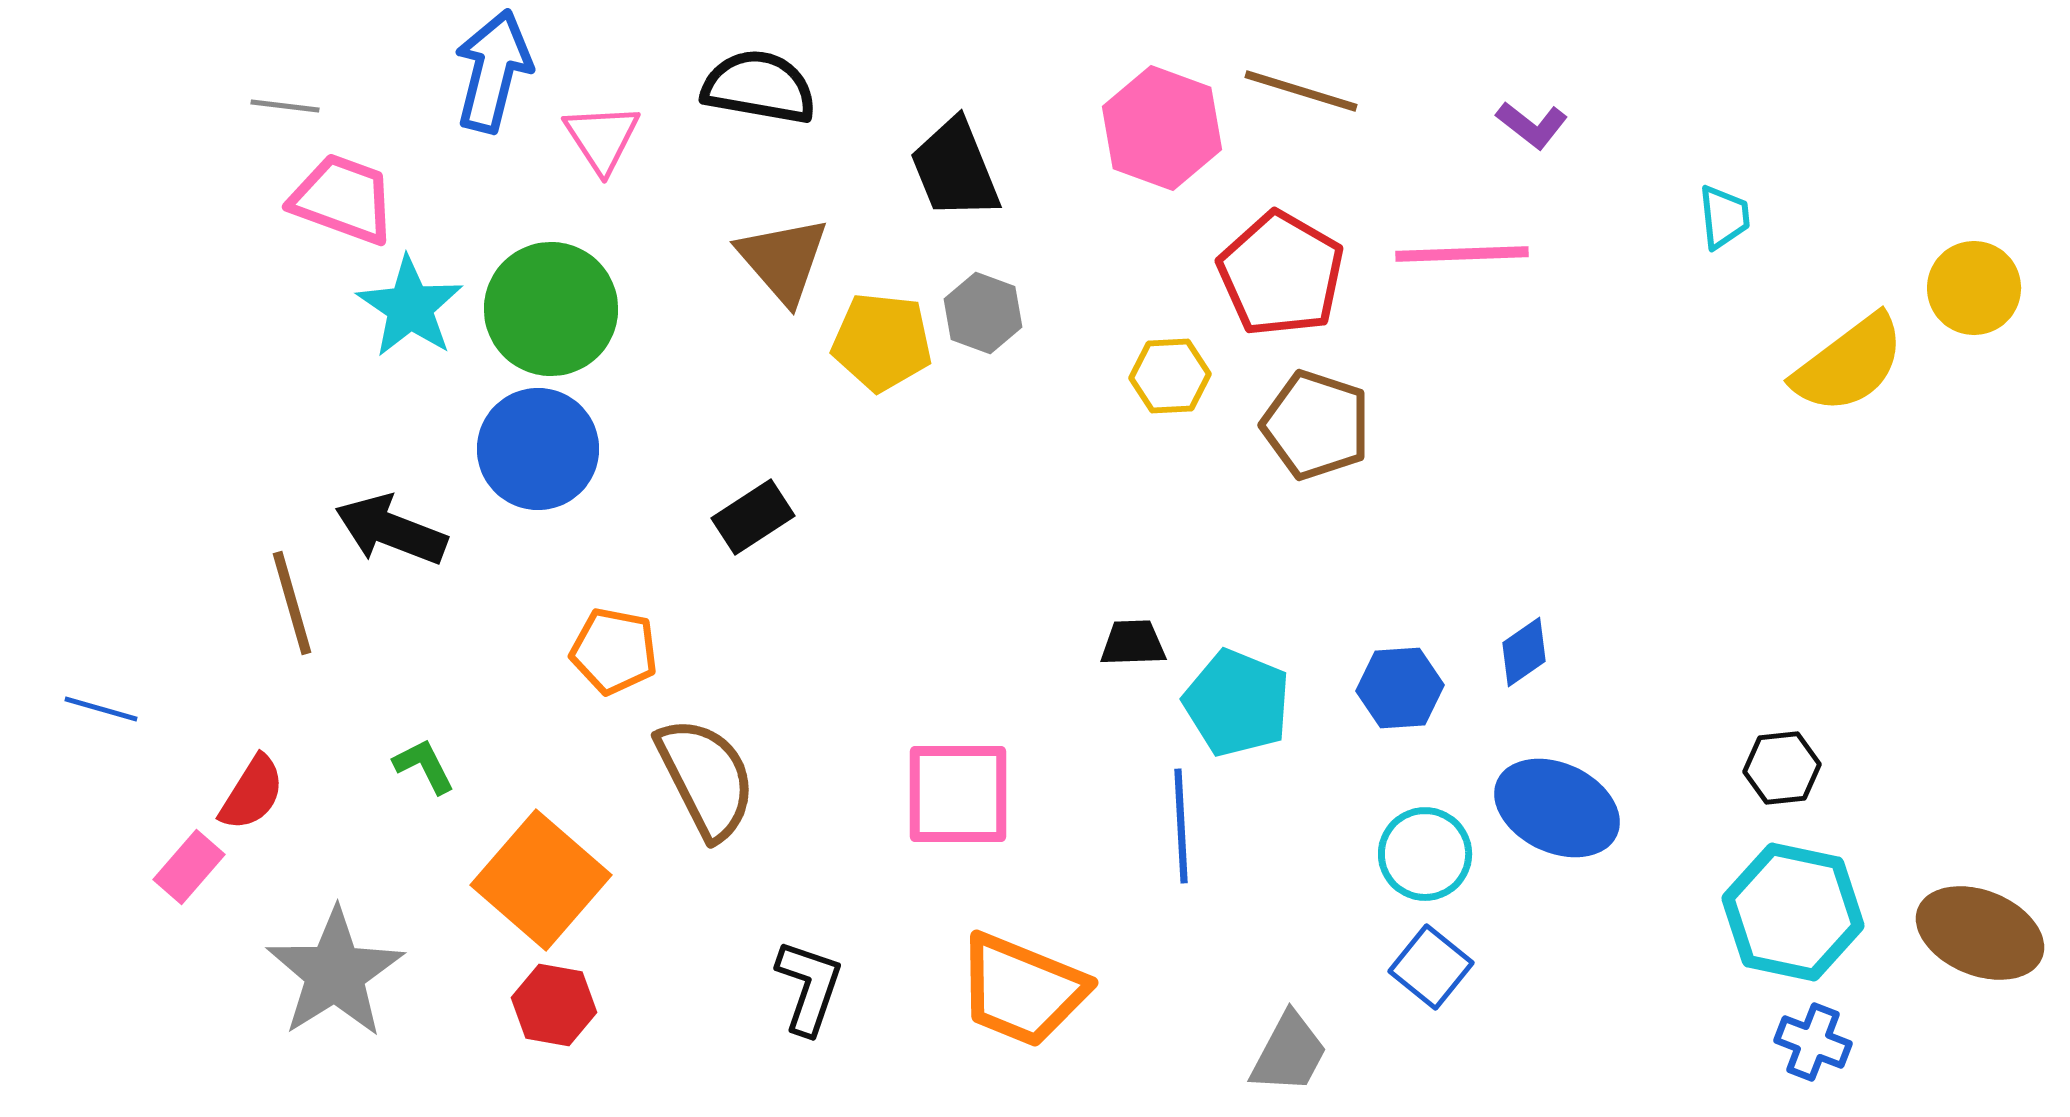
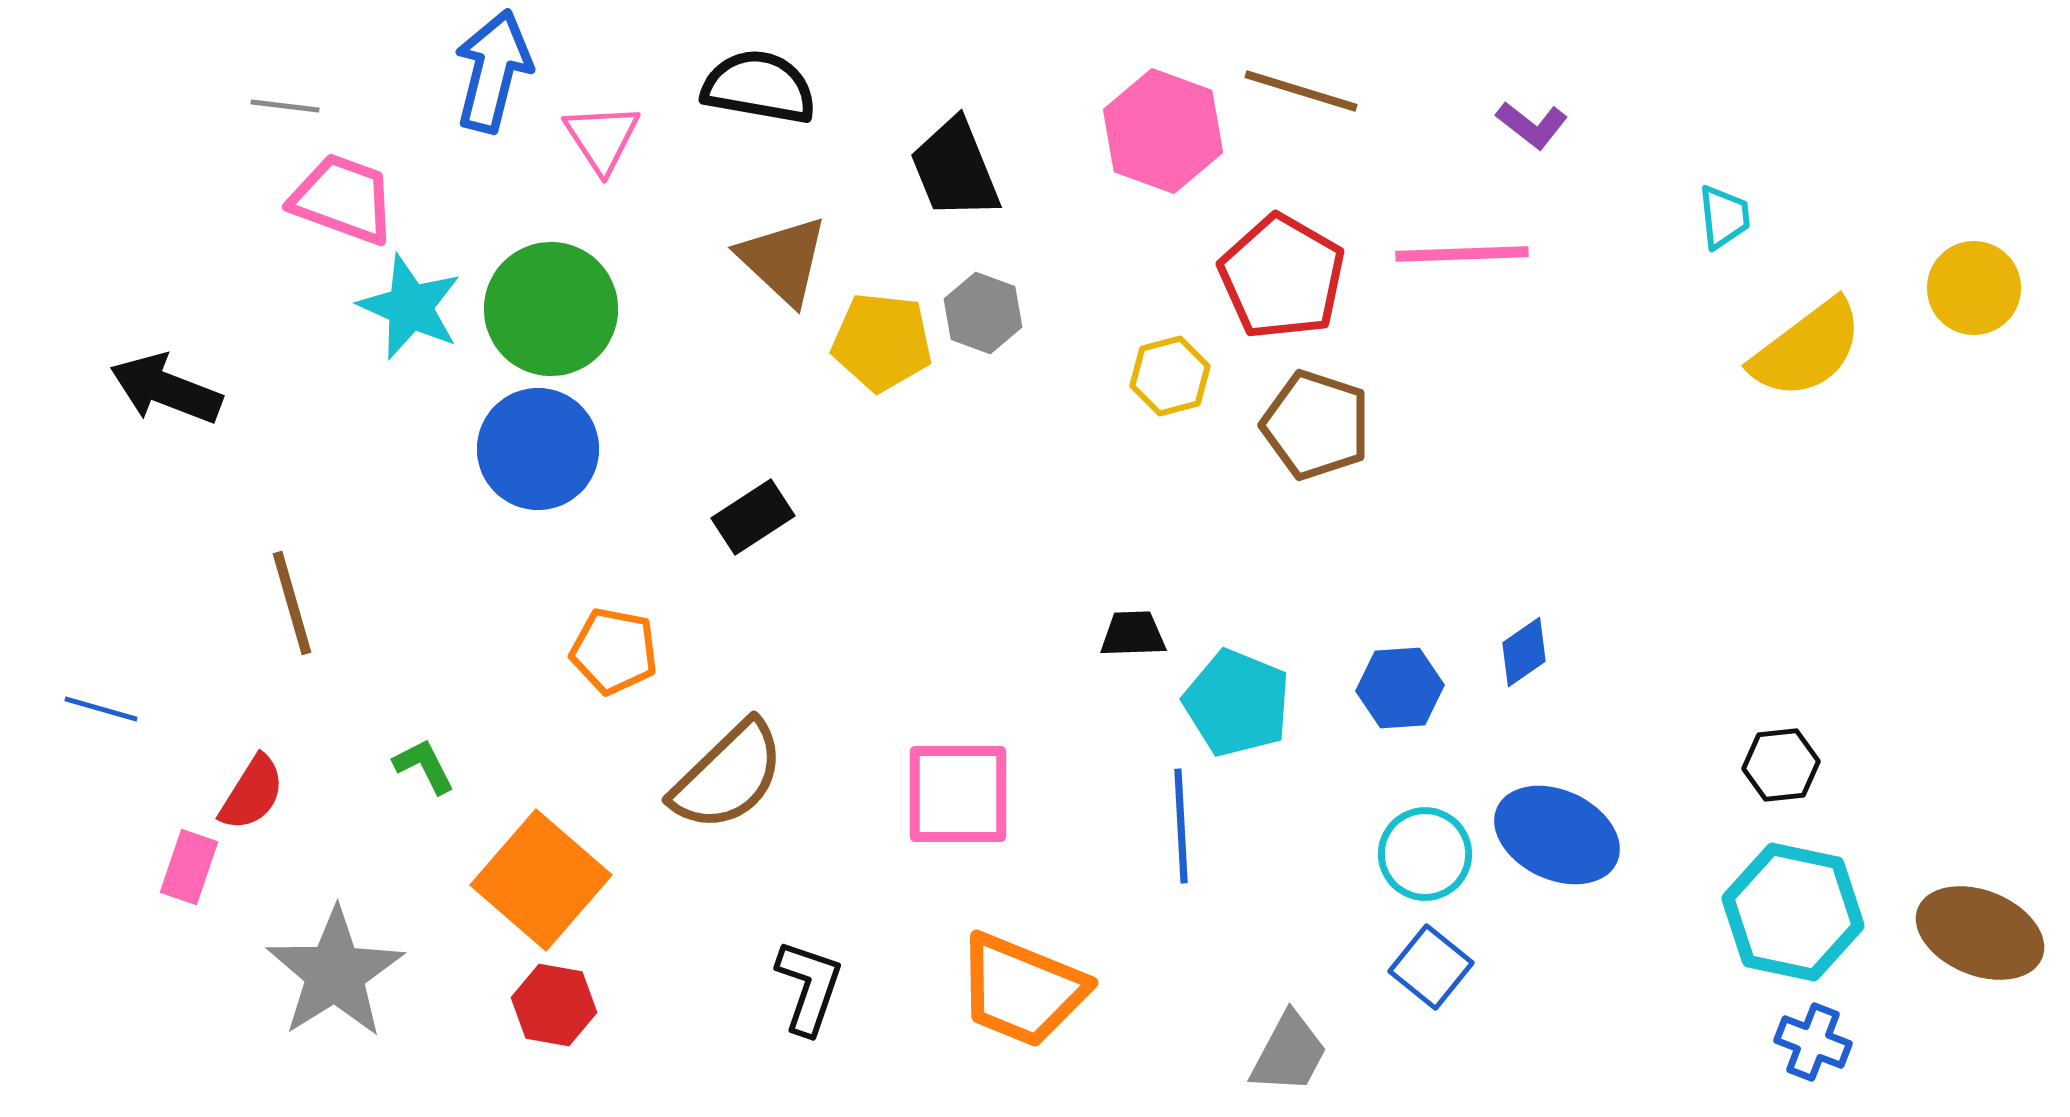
pink hexagon at (1162, 128): moved 1 px right, 3 px down
brown triangle at (783, 260): rotated 6 degrees counterclockwise
red pentagon at (1281, 274): moved 1 px right, 3 px down
cyan star at (410, 307): rotated 10 degrees counterclockwise
yellow semicircle at (1849, 364): moved 42 px left, 15 px up
yellow hexagon at (1170, 376): rotated 12 degrees counterclockwise
black arrow at (391, 530): moved 225 px left, 141 px up
black trapezoid at (1133, 643): moved 9 px up
black hexagon at (1782, 768): moved 1 px left, 3 px up
brown semicircle at (706, 778): moved 22 px right, 2 px up; rotated 73 degrees clockwise
blue ellipse at (1557, 808): moved 27 px down
pink rectangle at (189, 867): rotated 22 degrees counterclockwise
